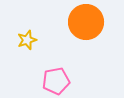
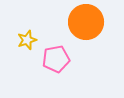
pink pentagon: moved 22 px up
